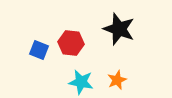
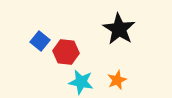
black star: rotated 12 degrees clockwise
red hexagon: moved 5 px left, 9 px down
blue square: moved 1 px right, 9 px up; rotated 18 degrees clockwise
